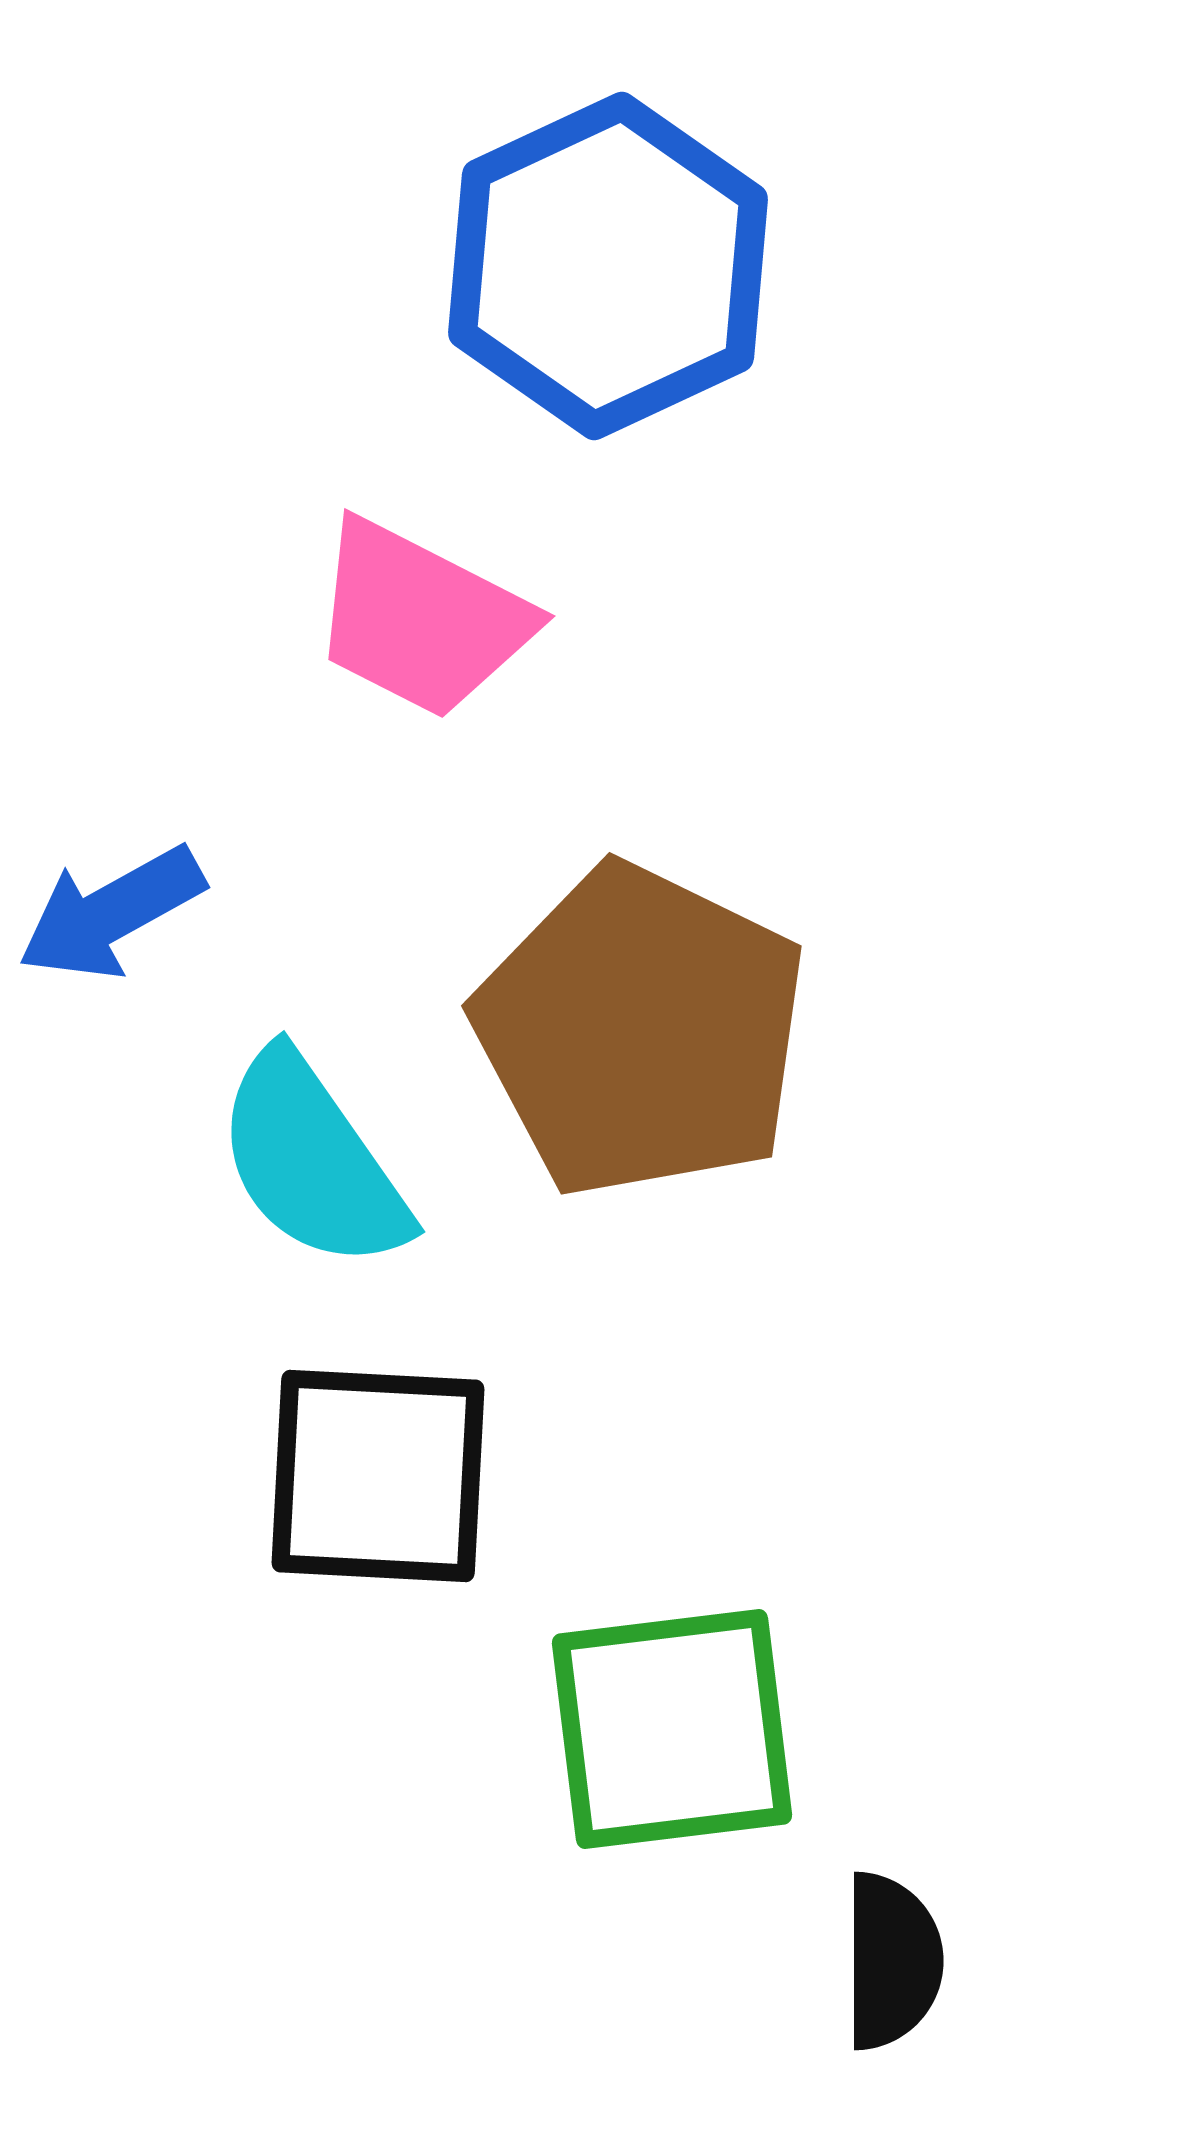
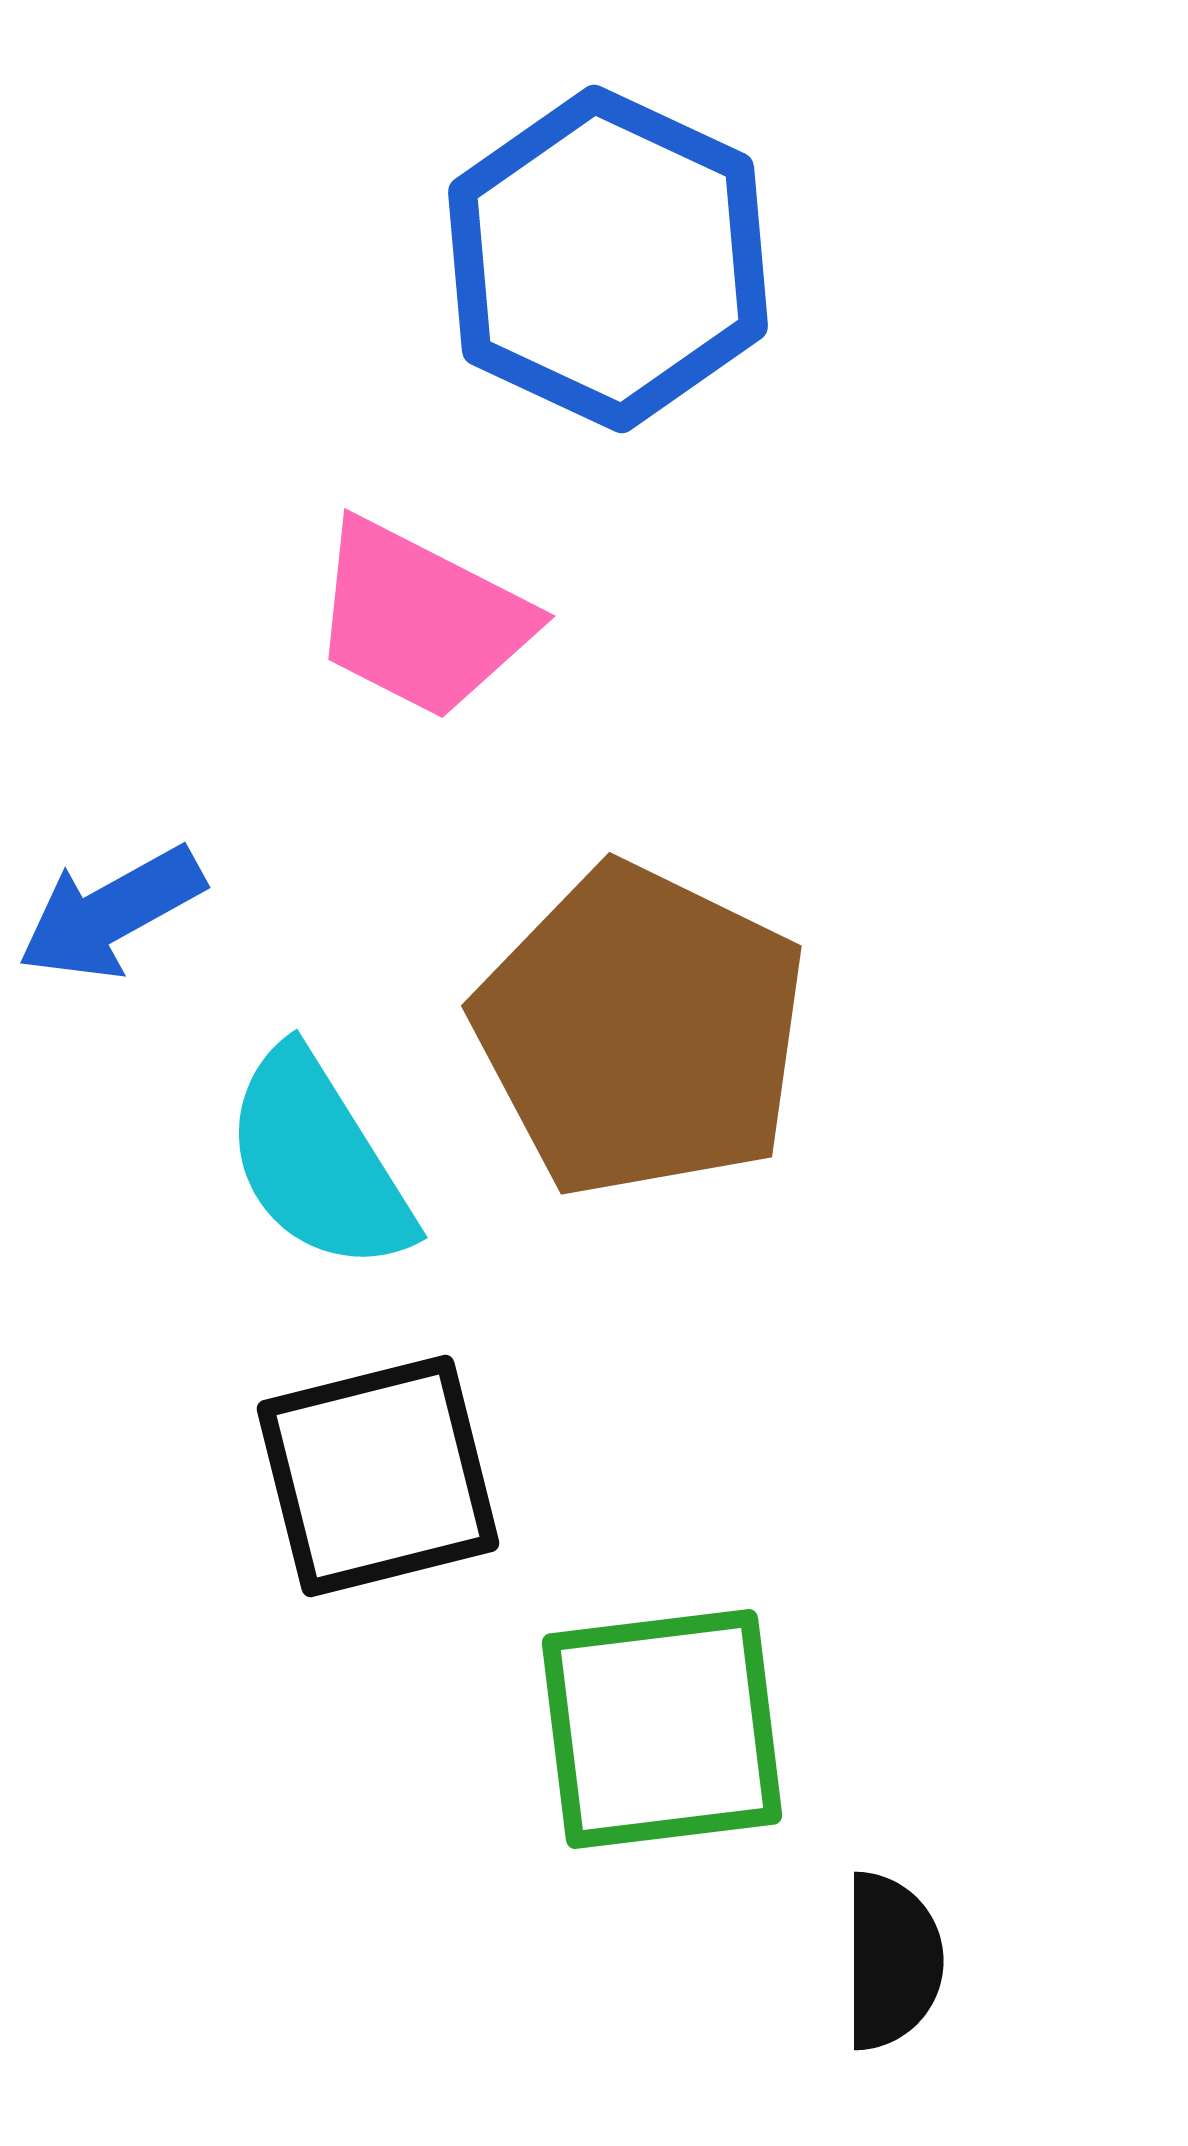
blue hexagon: moved 7 px up; rotated 10 degrees counterclockwise
cyan semicircle: moved 6 px right; rotated 3 degrees clockwise
black square: rotated 17 degrees counterclockwise
green square: moved 10 px left
